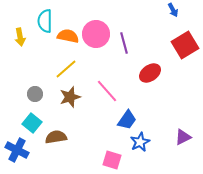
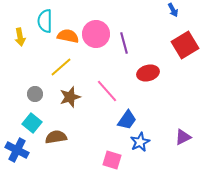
yellow line: moved 5 px left, 2 px up
red ellipse: moved 2 px left; rotated 20 degrees clockwise
